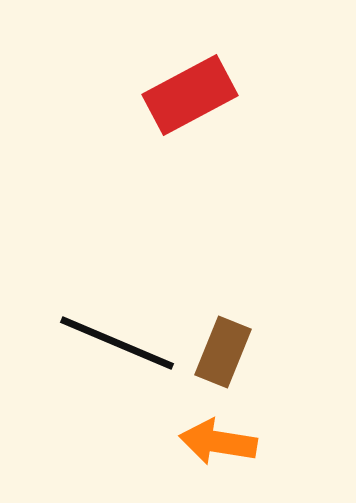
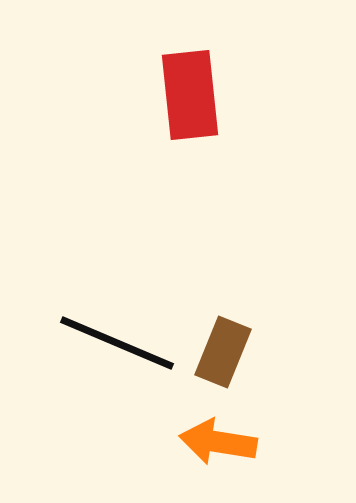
red rectangle: rotated 68 degrees counterclockwise
